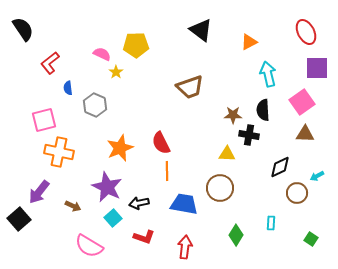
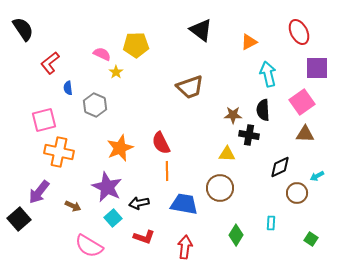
red ellipse at (306, 32): moved 7 px left
